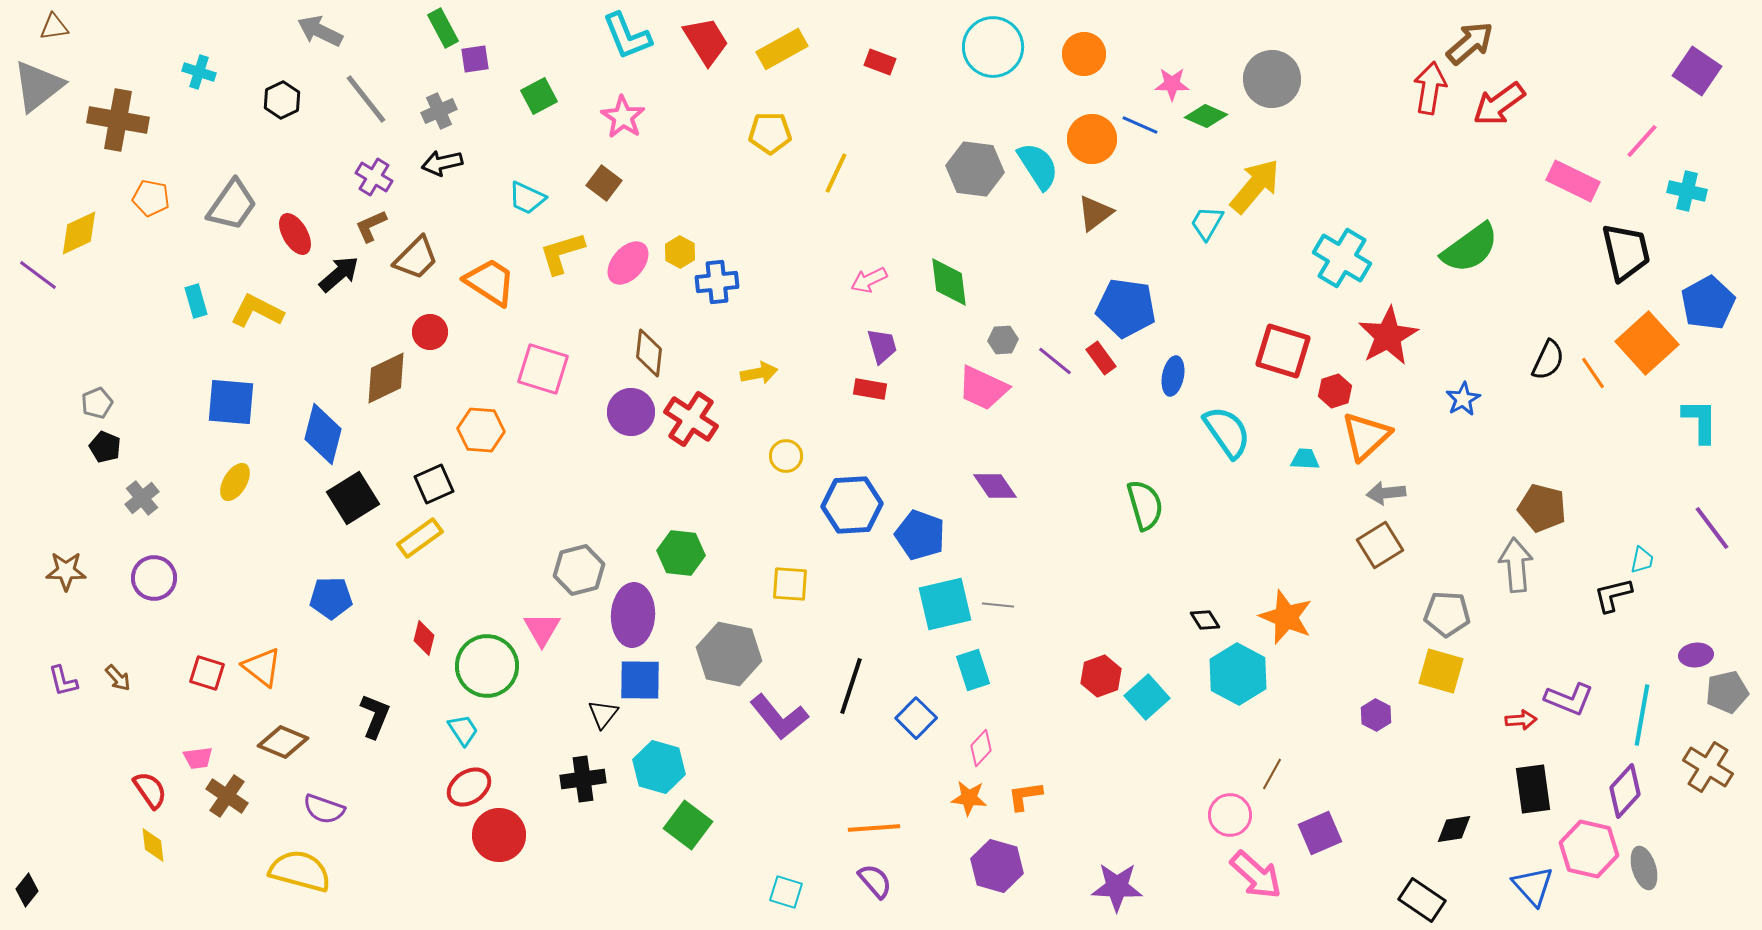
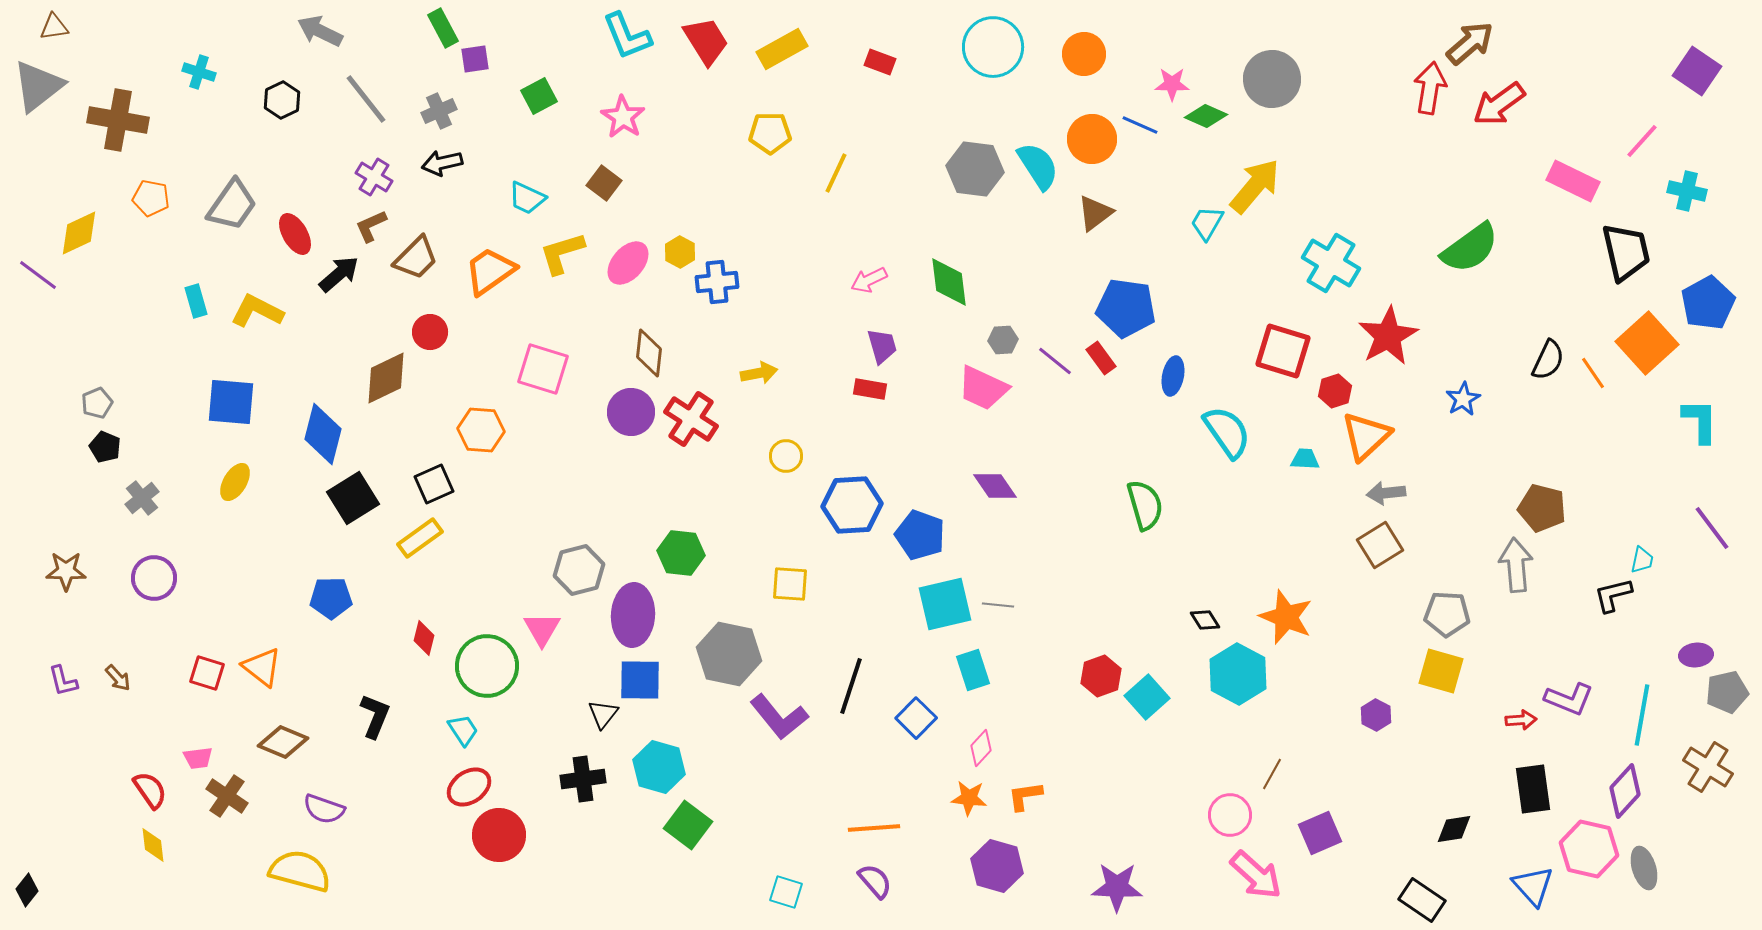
cyan cross at (1342, 258): moved 11 px left, 5 px down
orange trapezoid at (490, 282): moved 11 px up; rotated 68 degrees counterclockwise
